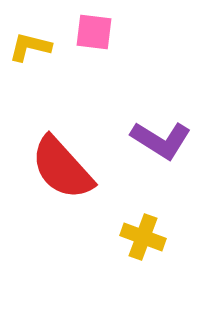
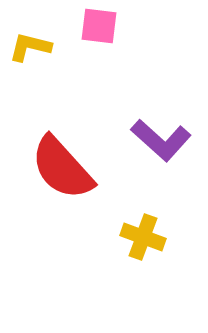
pink square: moved 5 px right, 6 px up
purple L-shape: rotated 10 degrees clockwise
